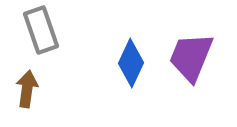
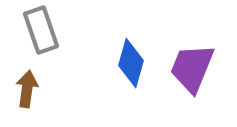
purple trapezoid: moved 1 px right, 11 px down
blue diamond: rotated 9 degrees counterclockwise
